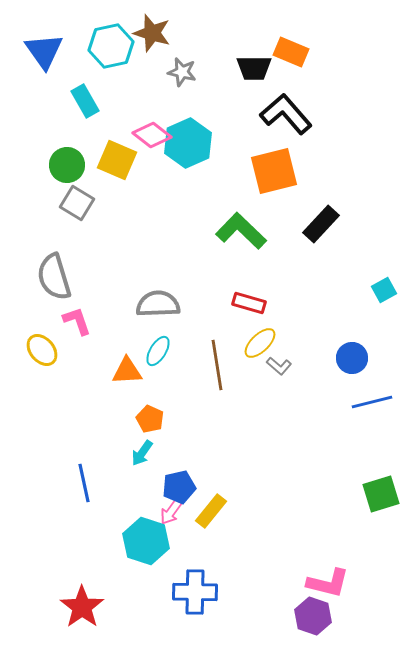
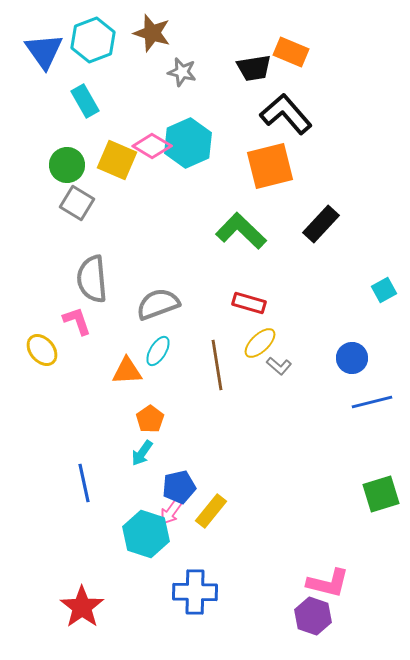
cyan hexagon at (111, 46): moved 18 px left, 6 px up; rotated 9 degrees counterclockwise
black trapezoid at (254, 68): rotated 9 degrees counterclockwise
pink diamond at (152, 135): moved 11 px down; rotated 6 degrees counterclockwise
orange square at (274, 171): moved 4 px left, 5 px up
gray semicircle at (54, 277): moved 38 px right, 2 px down; rotated 12 degrees clockwise
gray semicircle at (158, 304): rotated 18 degrees counterclockwise
orange pentagon at (150, 419): rotated 12 degrees clockwise
cyan hexagon at (146, 541): moved 7 px up
